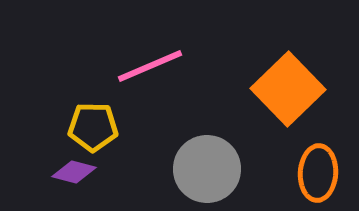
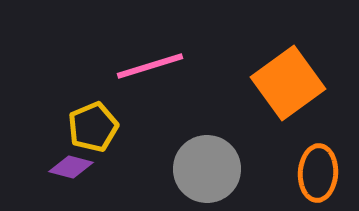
pink line: rotated 6 degrees clockwise
orange square: moved 6 px up; rotated 8 degrees clockwise
yellow pentagon: rotated 24 degrees counterclockwise
purple diamond: moved 3 px left, 5 px up
